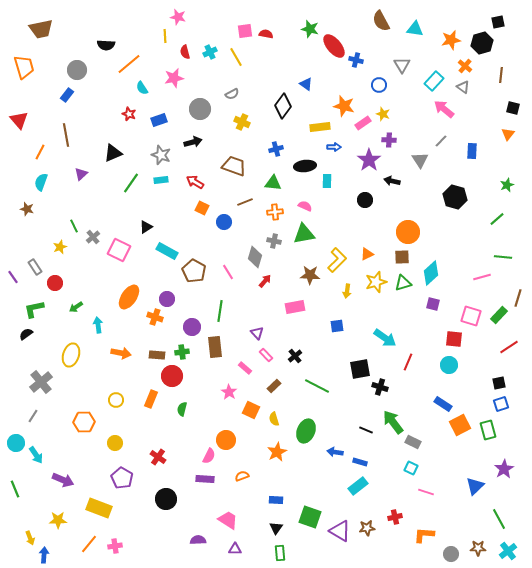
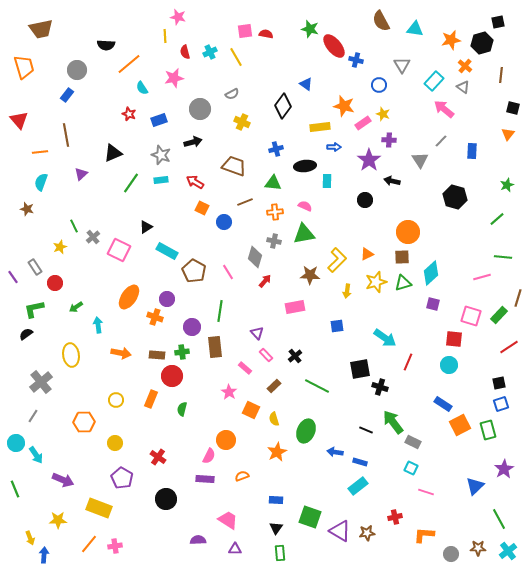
orange line at (40, 152): rotated 56 degrees clockwise
yellow ellipse at (71, 355): rotated 25 degrees counterclockwise
brown star at (367, 528): moved 5 px down
